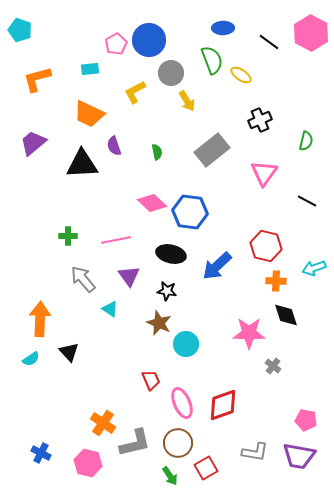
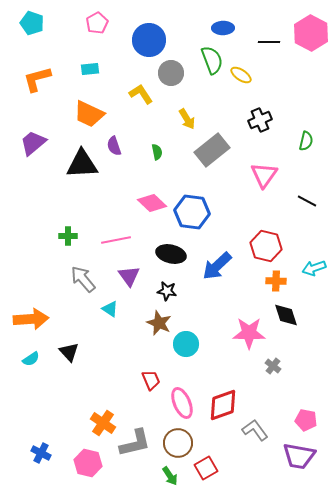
cyan pentagon at (20, 30): moved 12 px right, 7 px up
black line at (269, 42): rotated 35 degrees counterclockwise
pink pentagon at (116, 44): moved 19 px left, 21 px up
yellow L-shape at (135, 92): moved 6 px right, 2 px down; rotated 85 degrees clockwise
yellow arrow at (187, 101): moved 18 px down
pink triangle at (264, 173): moved 2 px down
blue hexagon at (190, 212): moved 2 px right
orange arrow at (40, 319): moved 9 px left; rotated 84 degrees clockwise
gray L-shape at (255, 452): moved 22 px up; rotated 136 degrees counterclockwise
